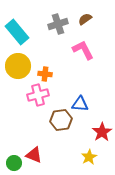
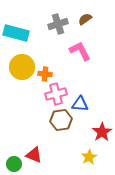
cyan rectangle: moved 1 px left, 1 px down; rotated 35 degrees counterclockwise
pink L-shape: moved 3 px left, 1 px down
yellow circle: moved 4 px right, 1 px down
pink cross: moved 18 px right, 1 px up
green circle: moved 1 px down
